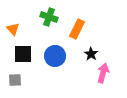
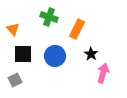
gray square: rotated 24 degrees counterclockwise
